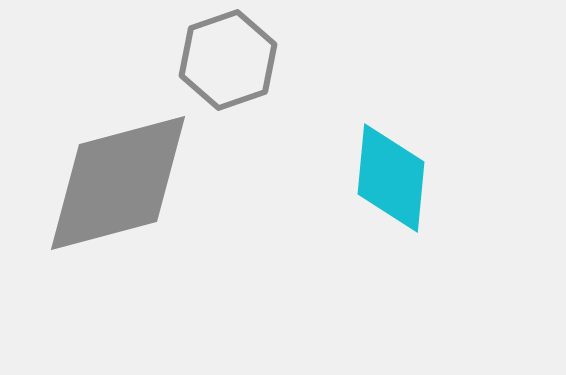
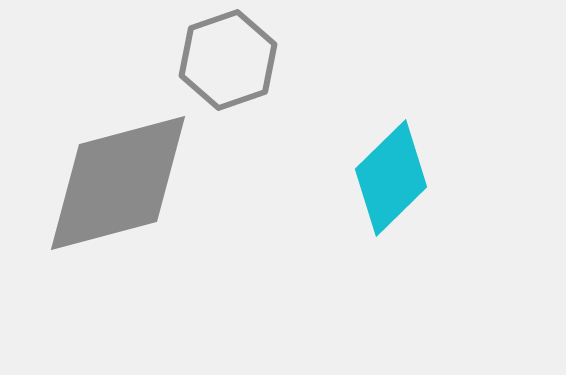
cyan diamond: rotated 40 degrees clockwise
